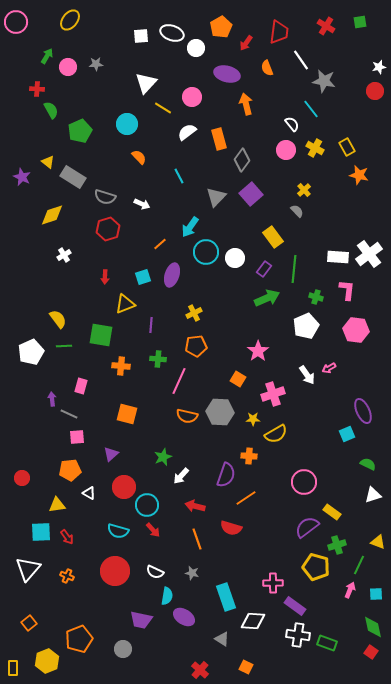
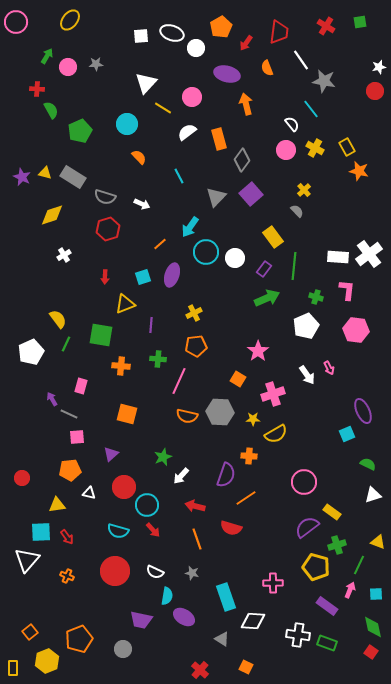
yellow triangle at (48, 162): moved 3 px left, 11 px down; rotated 24 degrees counterclockwise
orange star at (359, 175): moved 4 px up
green line at (294, 269): moved 3 px up
green line at (64, 346): moved 2 px right, 2 px up; rotated 63 degrees counterclockwise
pink arrow at (329, 368): rotated 88 degrees counterclockwise
purple arrow at (52, 399): rotated 24 degrees counterclockwise
white triangle at (89, 493): rotated 16 degrees counterclockwise
white triangle at (28, 569): moved 1 px left, 9 px up
purple rectangle at (295, 606): moved 32 px right
orange square at (29, 623): moved 1 px right, 9 px down
